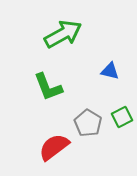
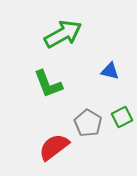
green L-shape: moved 3 px up
